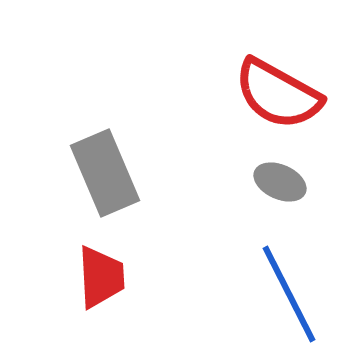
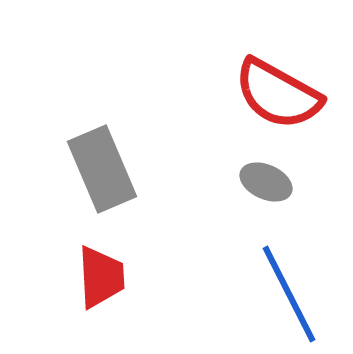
gray rectangle: moved 3 px left, 4 px up
gray ellipse: moved 14 px left
